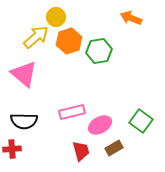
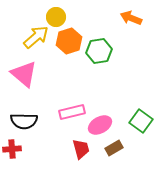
red trapezoid: moved 2 px up
